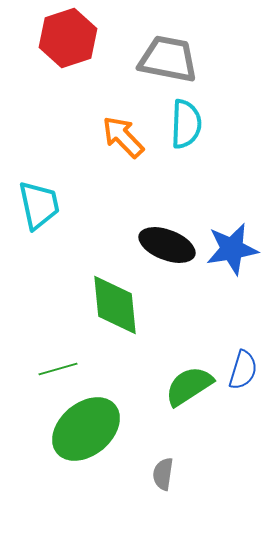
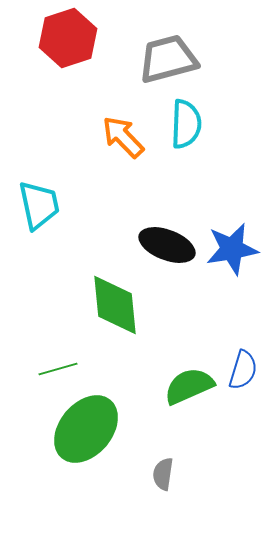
gray trapezoid: rotated 26 degrees counterclockwise
green semicircle: rotated 9 degrees clockwise
green ellipse: rotated 10 degrees counterclockwise
